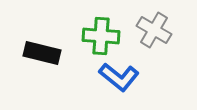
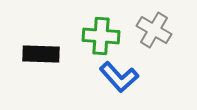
black rectangle: moved 1 px left, 1 px down; rotated 12 degrees counterclockwise
blue L-shape: rotated 9 degrees clockwise
